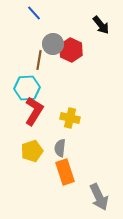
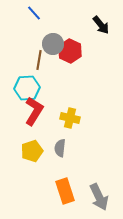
red hexagon: moved 1 px left, 1 px down
orange rectangle: moved 19 px down
